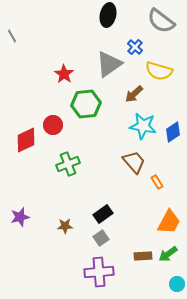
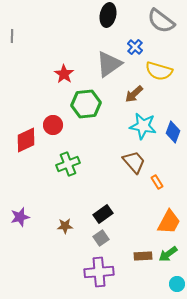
gray line: rotated 32 degrees clockwise
blue diamond: rotated 35 degrees counterclockwise
